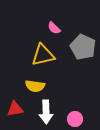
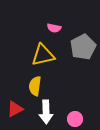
pink semicircle: rotated 32 degrees counterclockwise
gray pentagon: rotated 20 degrees clockwise
yellow semicircle: rotated 90 degrees clockwise
red triangle: rotated 18 degrees counterclockwise
